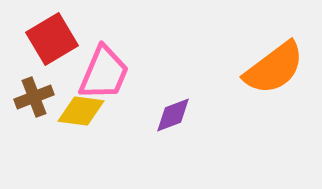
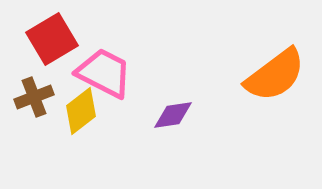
orange semicircle: moved 1 px right, 7 px down
pink trapezoid: rotated 86 degrees counterclockwise
yellow diamond: rotated 45 degrees counterclockwise
purple diamond: rotated 12 degrees clockwise
